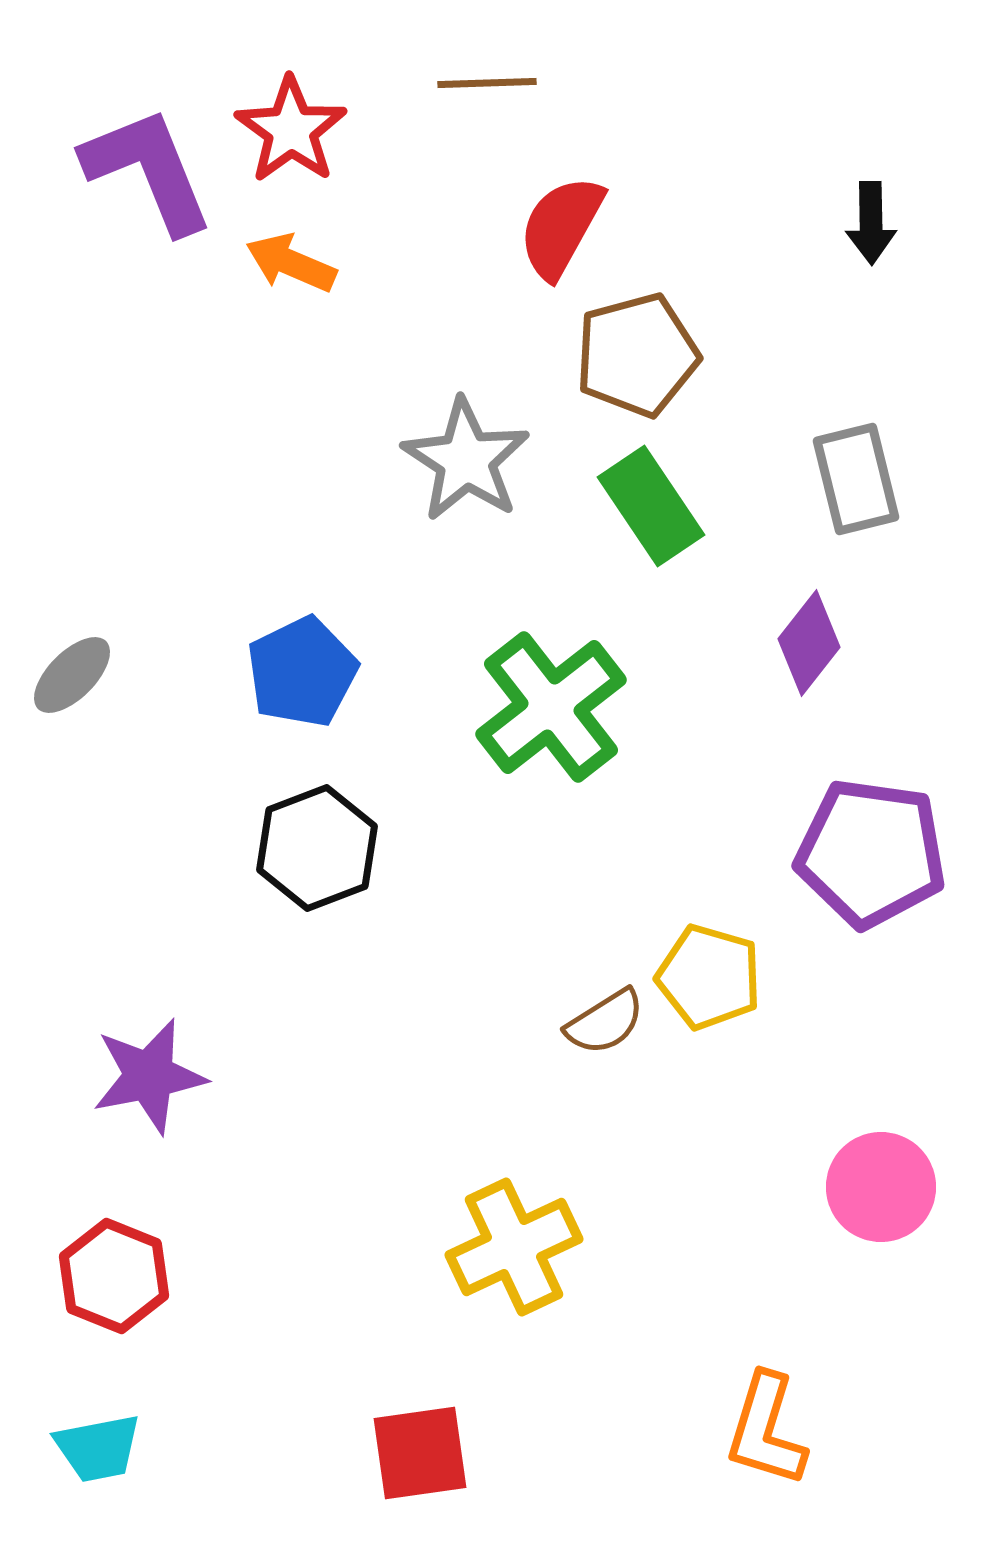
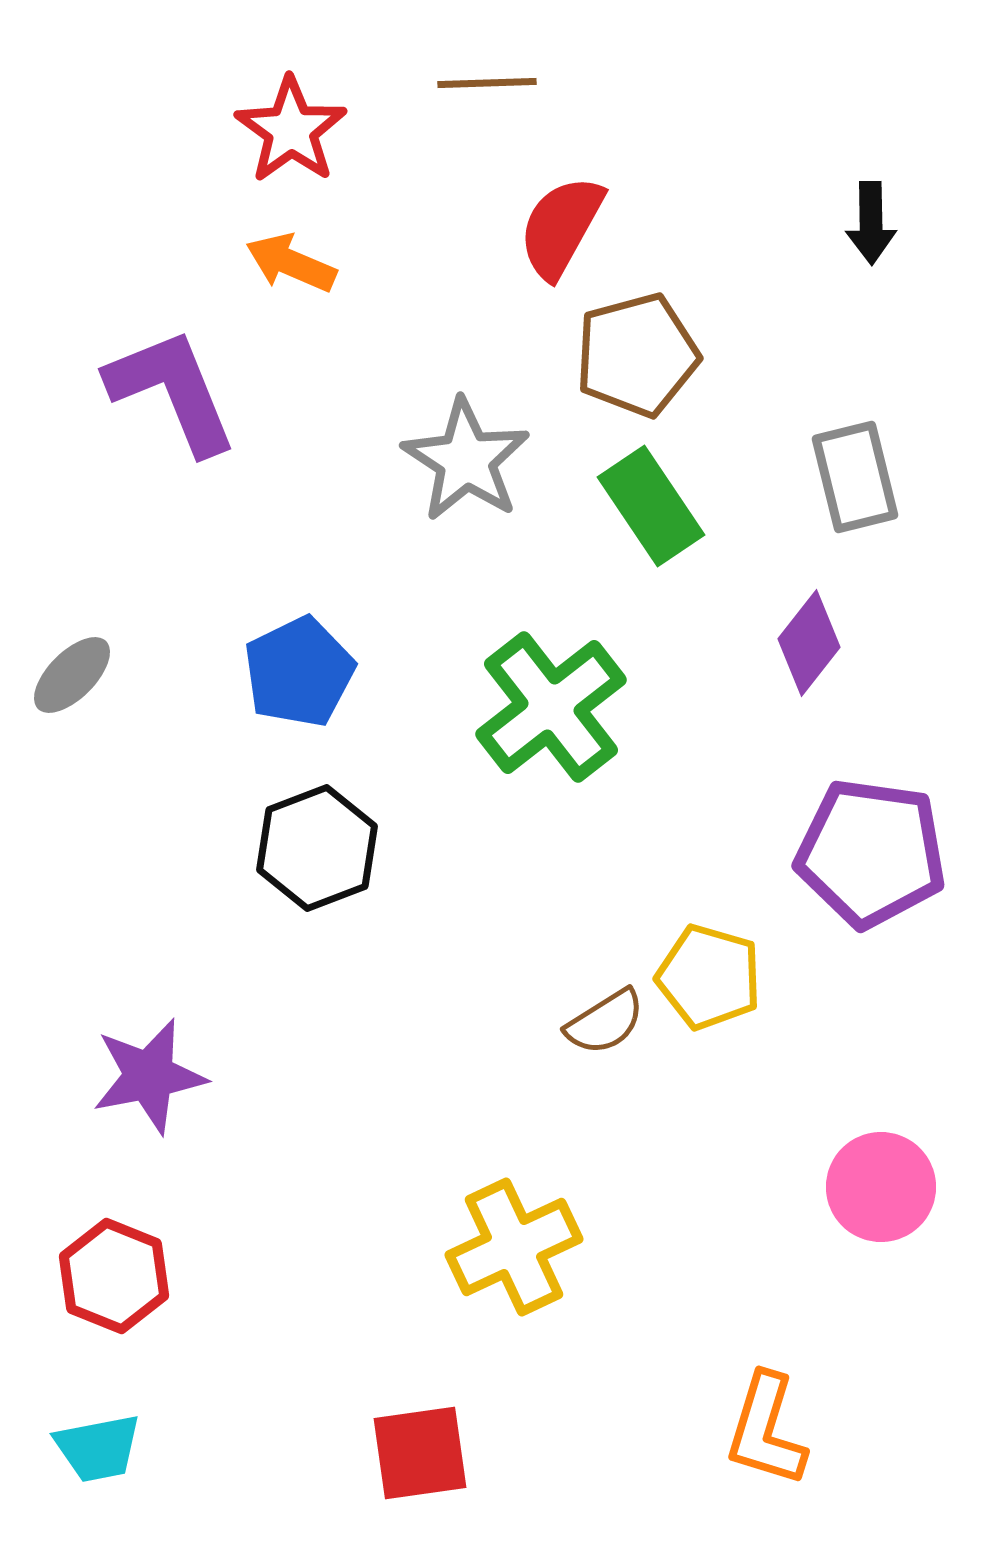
purple L-shape: moved 24 px right, 221 px down
gray rectangle: moved 1 px left, 2 px up
blue pentagon: moved 3 px left
